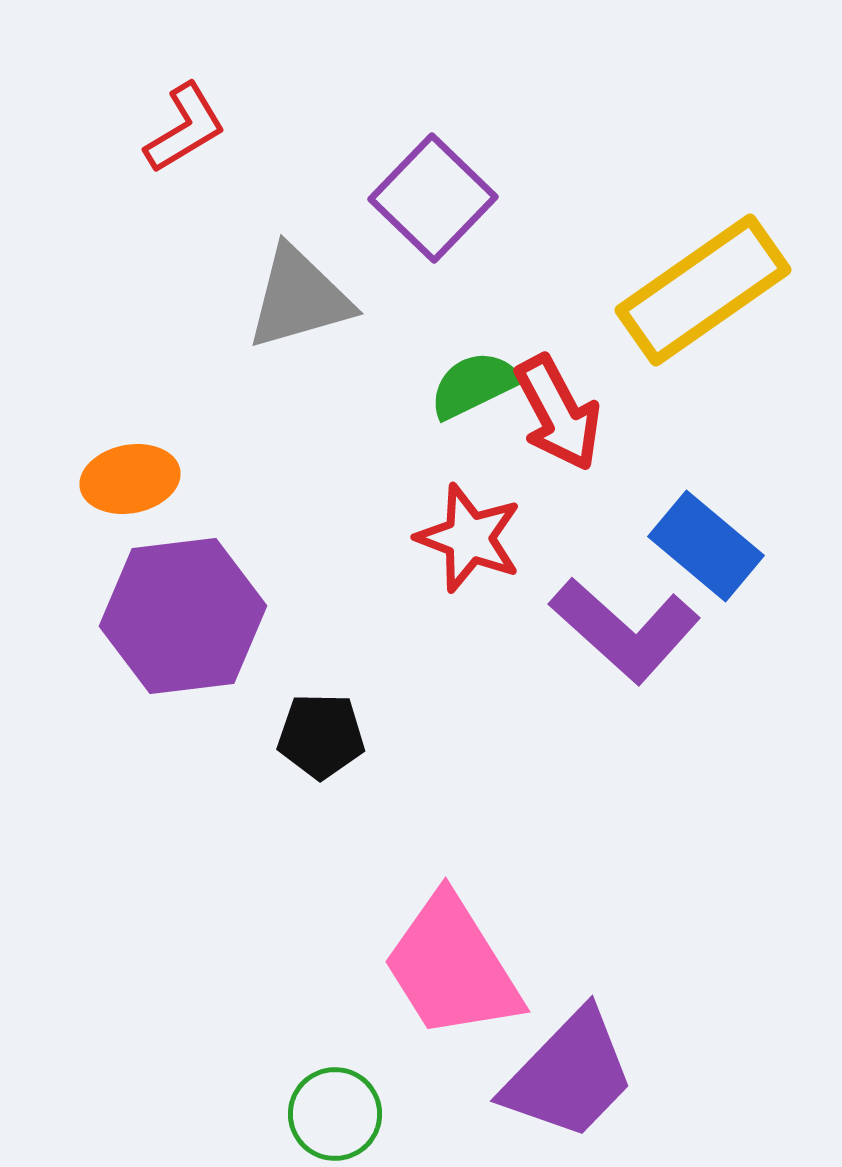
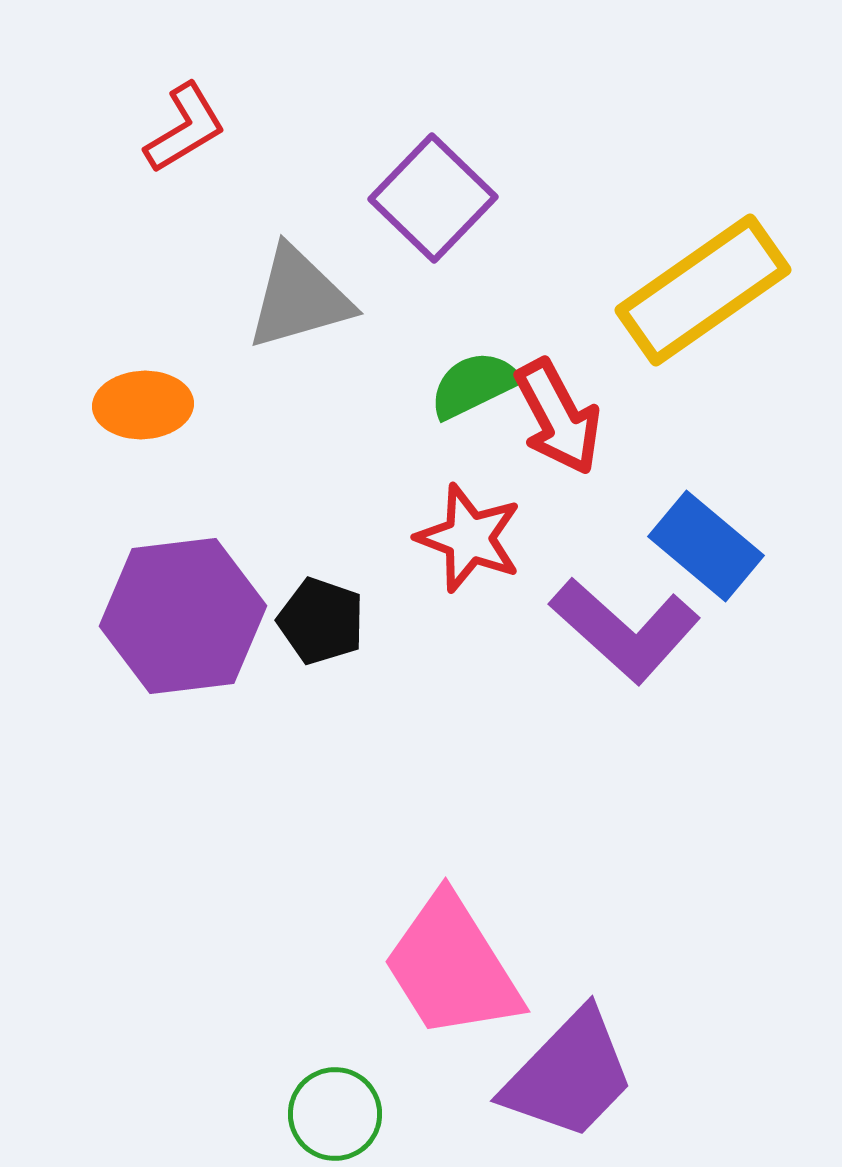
red arrow: moved 4 px down
orange ellipse: moved 13 px right, 74 px up; rotated 8 degrees clockwise
black pentagon: moved 115 px up; rotated 18 degrees clockwise
